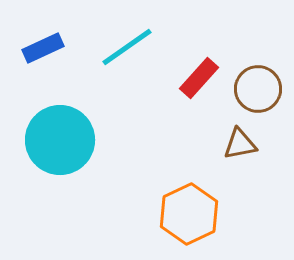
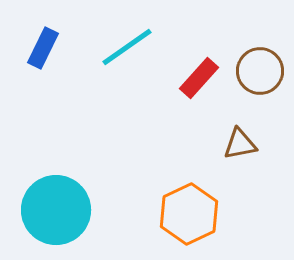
blue rectangle: rotated 39 degrees counterclockwise
brown circle: moved 2 px right, 18 px up
cyan circle: moved 4 px left, 70 px down
